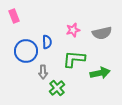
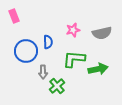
blue semicircle: moved 1 px right
green arrow: moved 2 px left, 4 px up
green cross: moved 2 px up
